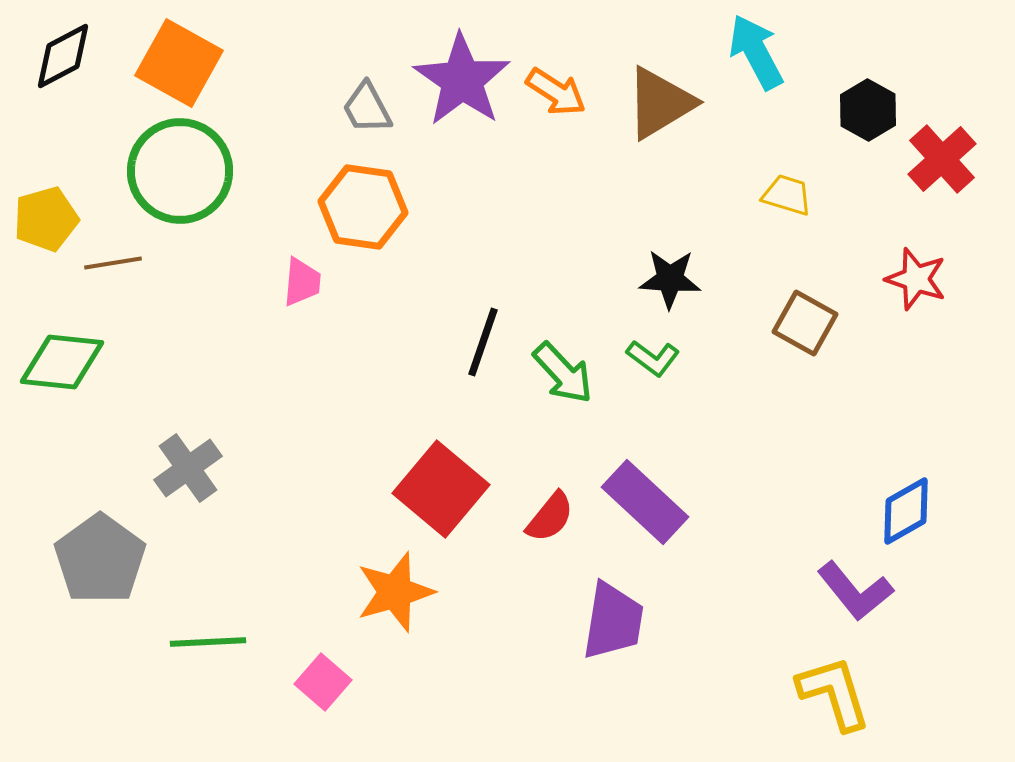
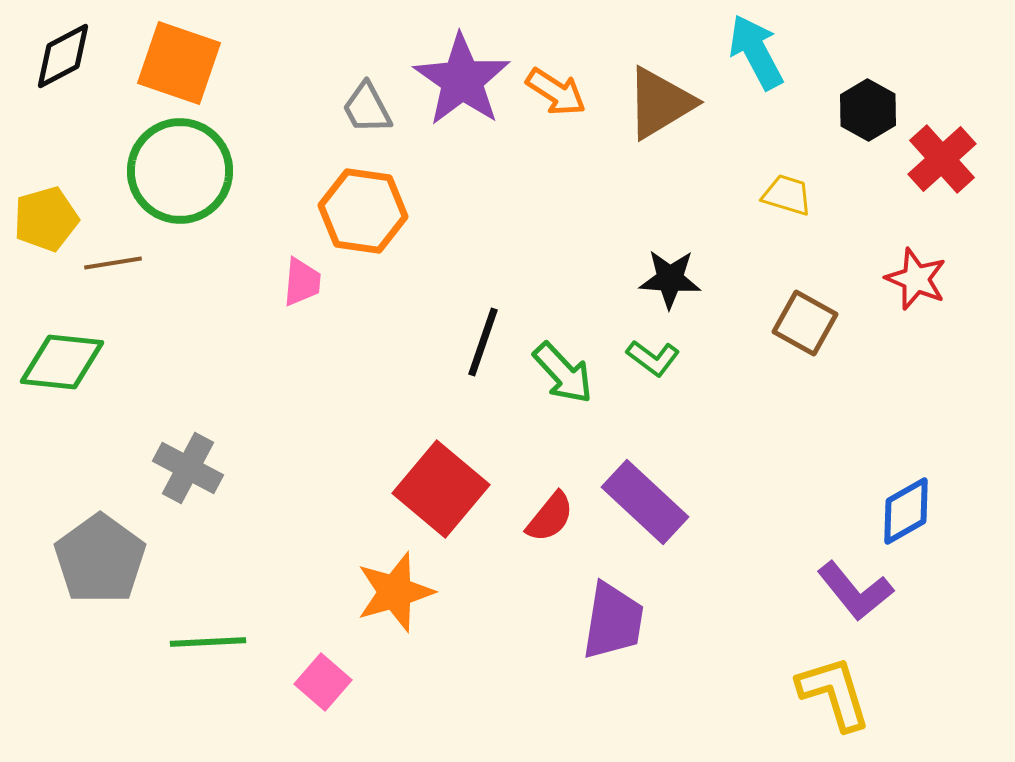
orange square: rotated 10 degrees counterclockwise
orange hexagon: moved 4 px down
red star: rotated 4 degrees clockwise
gray cross: rotated 26 degrees counterclockwise
